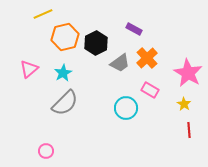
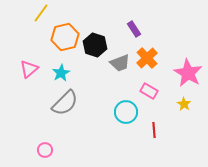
yellow line: moved 2 px left, 1 px up; rotated 30 degrees counterclockwise
purple rectangle: rotated 28 degrees clockwise
black hexagon: moved 1 px left, 2 px down; rotated 15 degrees counterclockwise
gray trapezoid: rotated 15 degrees clockwise
cyan star: moved 2 px left
pink rectangle: moved 1 px left, 1 px down
cyan circle: moved 4 px down
red line: moved 35 px left
pink circle: moved 1 px left, 1 px up
